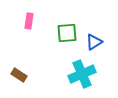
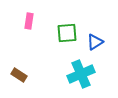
blue triangle: moved 1 px right
cyan cross: moved 1 px left
